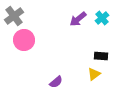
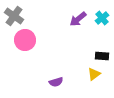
gray cross: rotated 18 degrees counterclockwise
pink circle: moved 1 px right
black rectangle: moved 1 px right
purple semicircle: rotated 24 degrees clockwise
